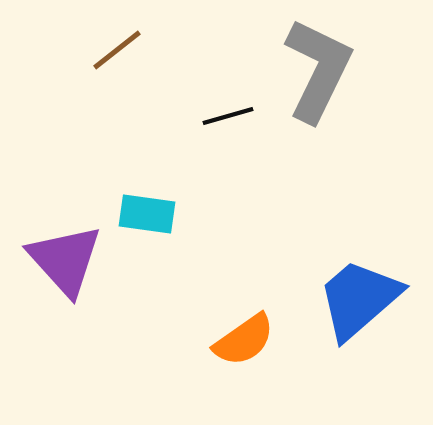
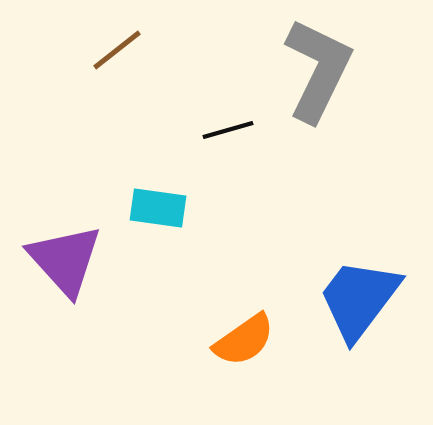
black line: moved 14 px down
cyan rectangle: moved 11 px right, 6 px up
blue trapezoid: rotated 12 degrees counterclockwise
